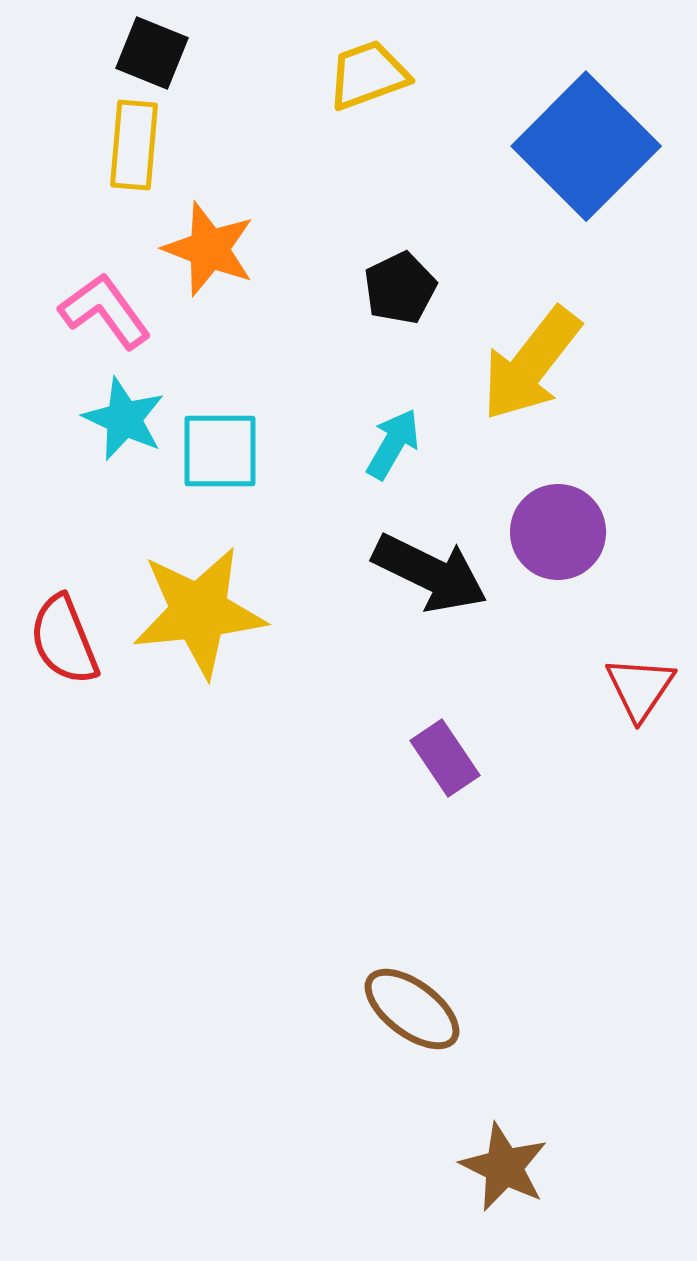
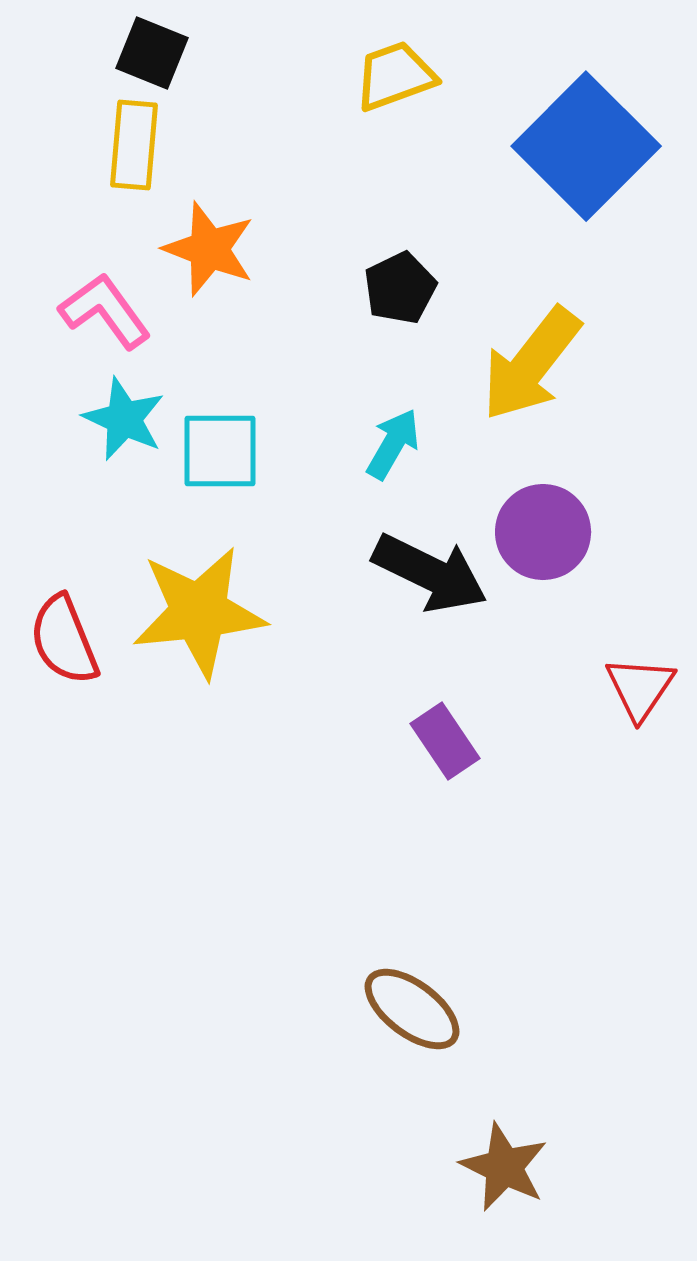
yellow trapezoid: moved 27 px right, 1 px down
purple circle: moved 15 px left
purple rectangle: moved 17 px up
